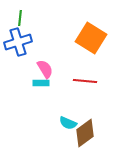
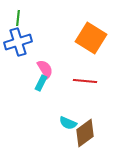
green line: moved 2 px left
cyan rectangle: rotated 63 degrees counterclockwise
